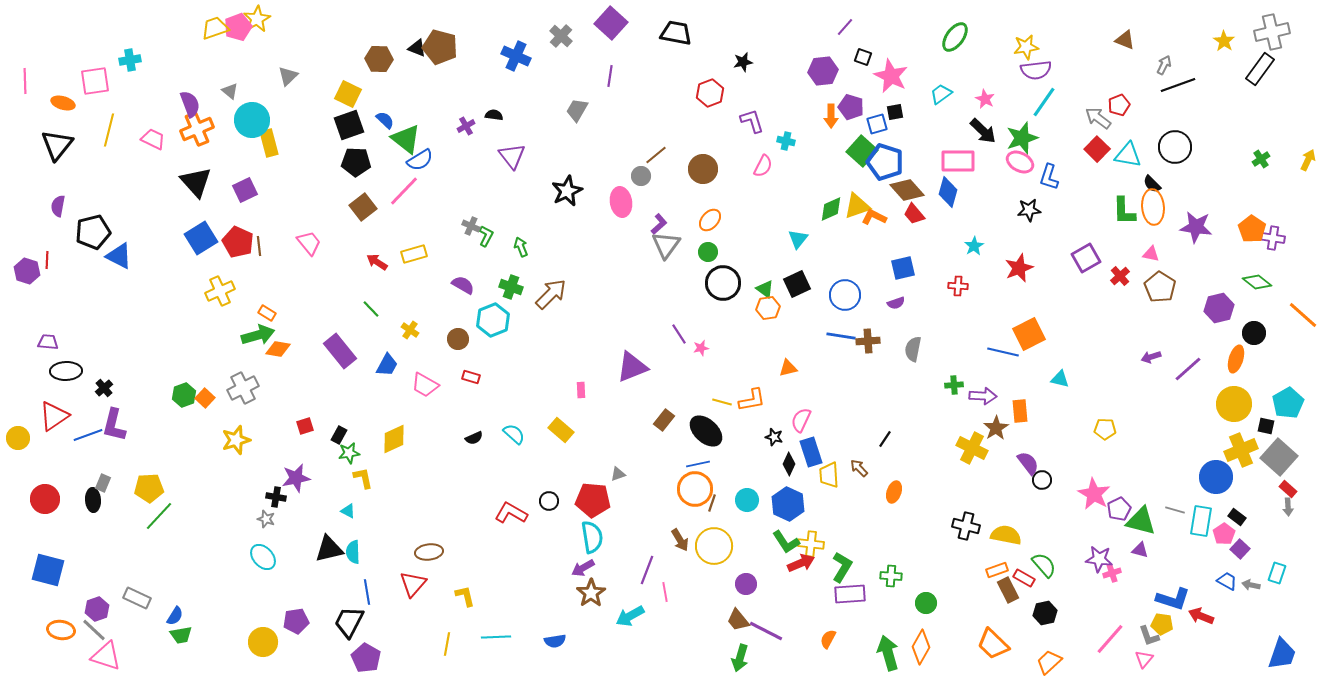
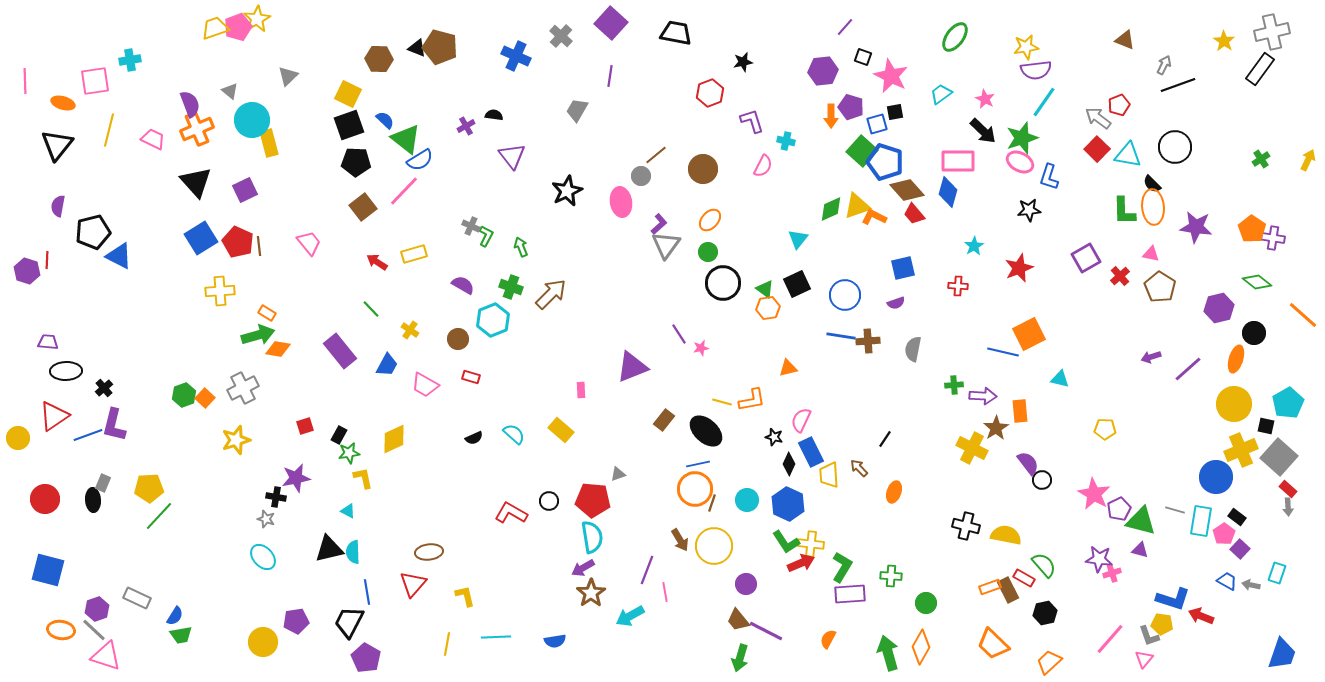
yellow cross at (220, 291): rotated 20 degrees clockwise
blue rectangle at (811, 452): rotated 8 degrees counterclockwise
orange rectangle at (997, 570): moved 7 px left, 17 px down
